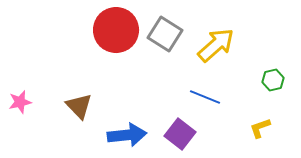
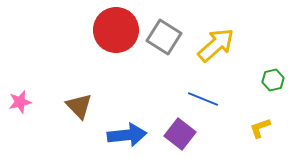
gray square: moved 1 px left, 3 px down
blue line: moved 2 px left, 2 px down
